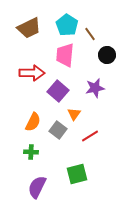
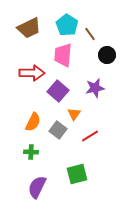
pink trapezoid: moved 2 px left
